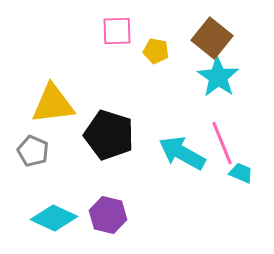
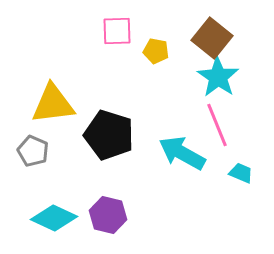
pink line: moved 5 px left, 18 px up
